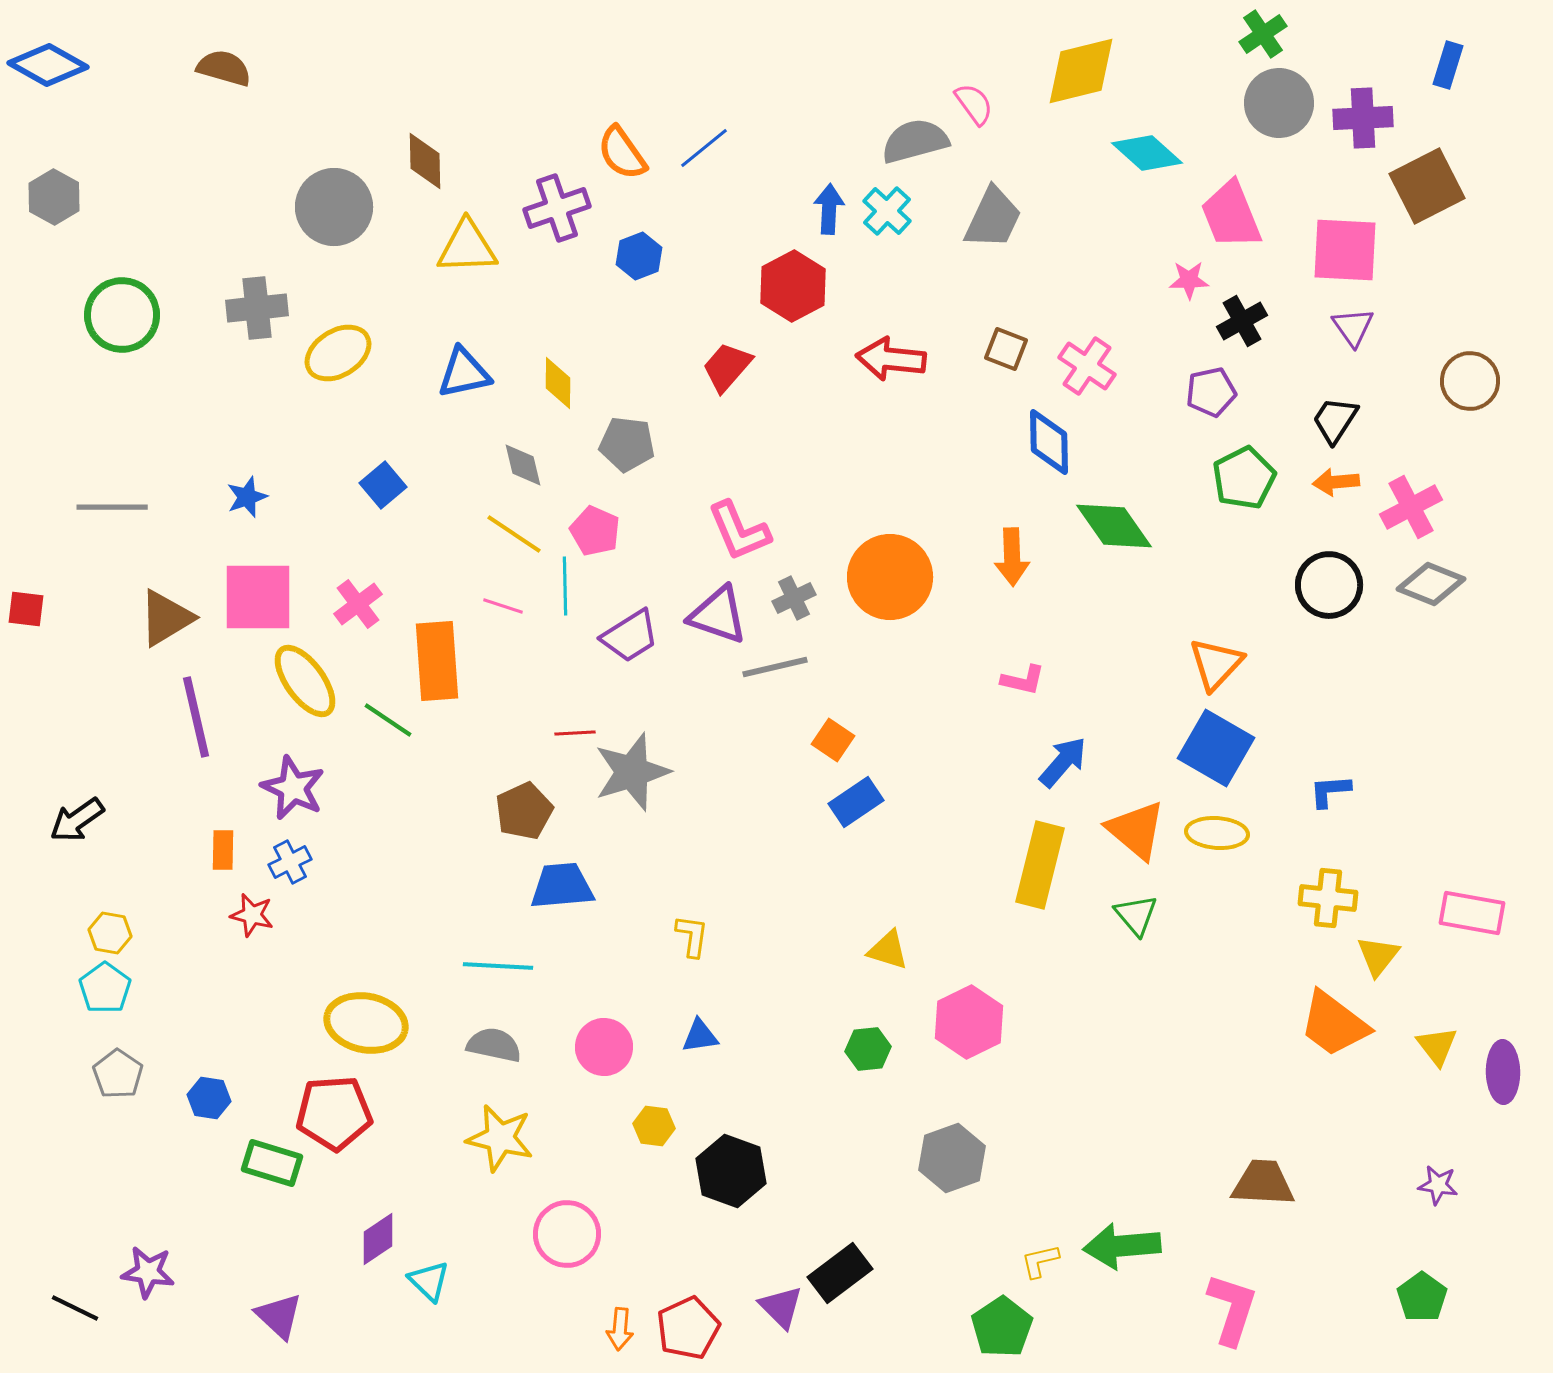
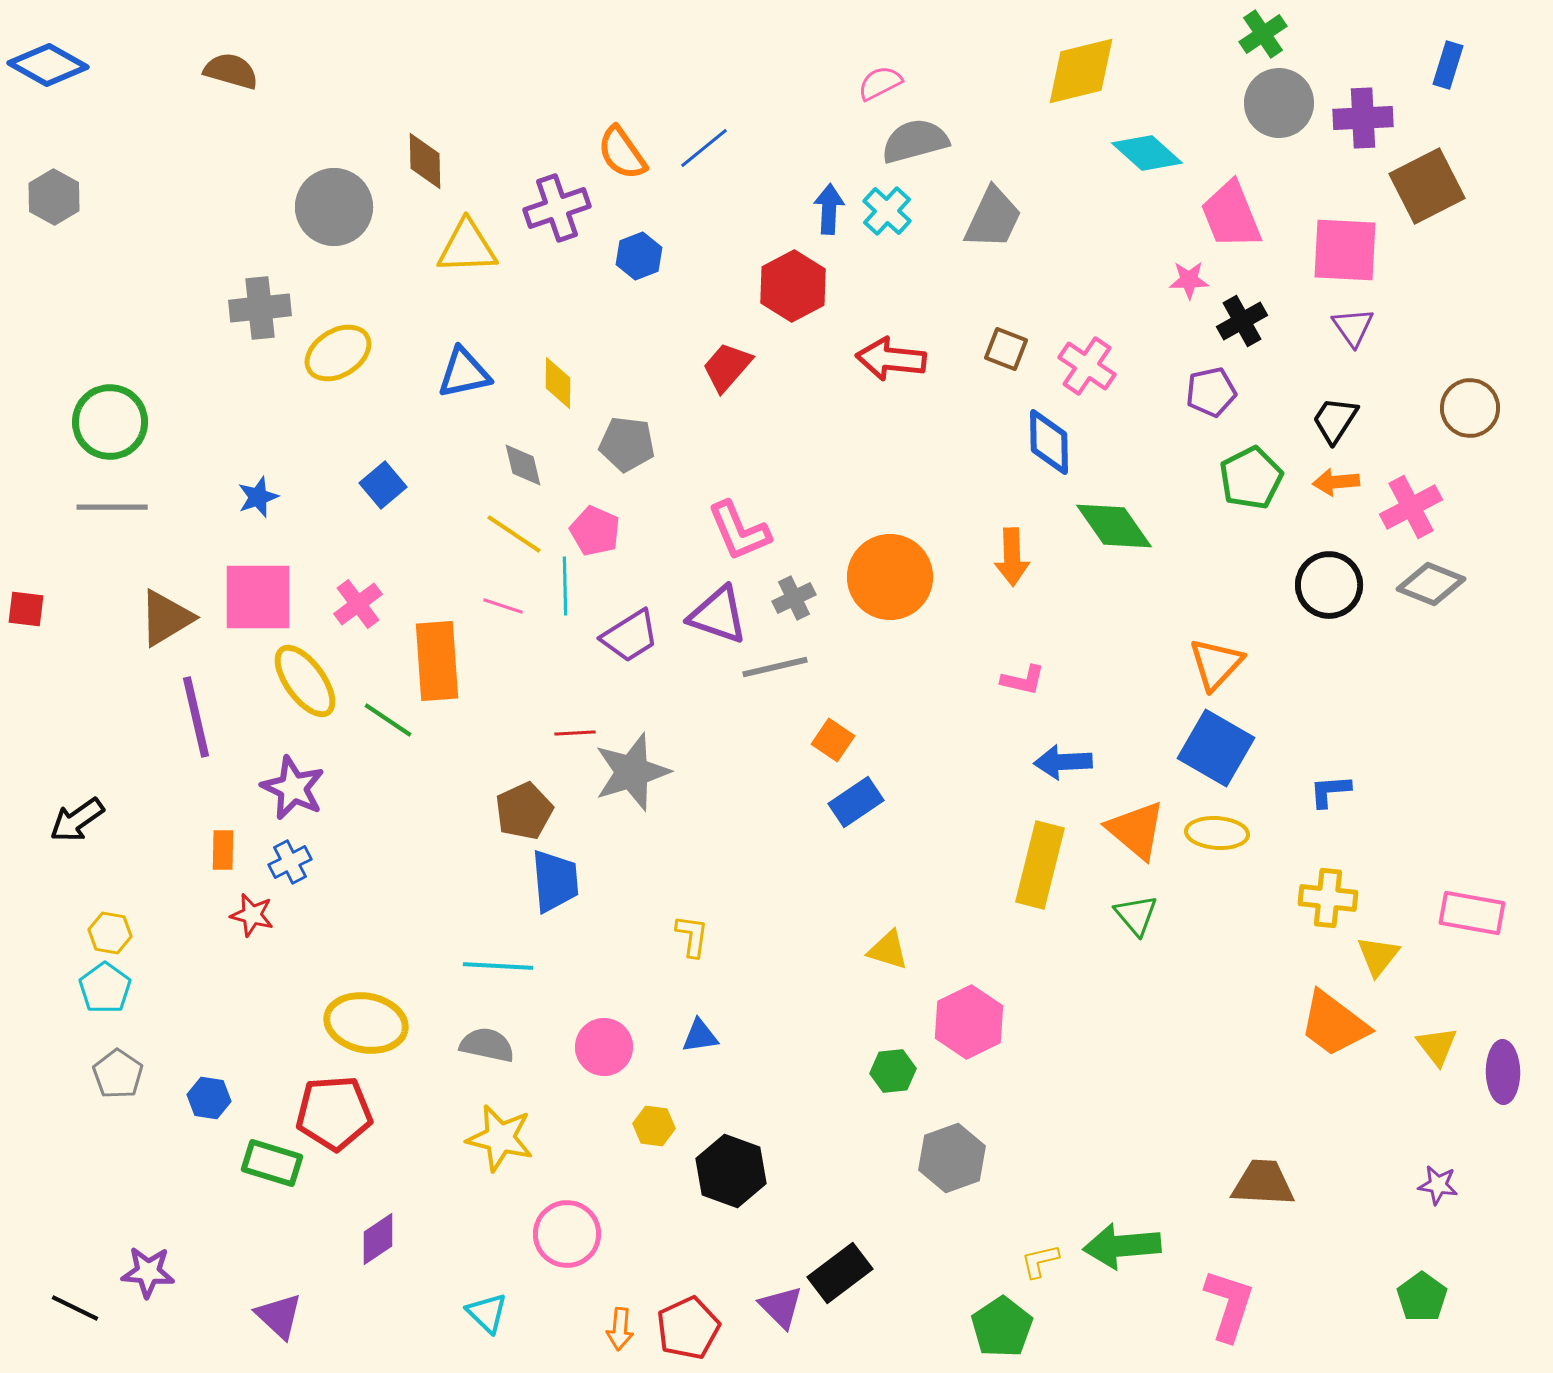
brown semicircle at (224, 68): moved 7 px right, 3 px down
pink semicircle at (974, 104): moved 94 px left, 21 px up; rotated 81 degrees counterclockwise
gray cross at (257, 308): moved 3 px right
green circle at (122, 315): moved 12 px left, 107 px down
brown circle at (1470, 381): moved 27 px down
green pentagon at (1244, 478): moved 7 px right
blue star at (247, 497): moved 11 px right
blue arrow at (1063, 762): rotated 134 degrees counterclockwise
blue trapezoid at (562, 886): moved 7 px left, 5 px up; rotated 90 degrees clockwise
gray semicircle at (494, 1045): moved 7 px left
green hexagon at (868, 1049): moved 25 px right, 22 px down
purple star at (148, 1272): rotated 4 degrees counterclockwise
cyan triangle at (429, 1281): moved 58 px right, 32 px down
pink L-shape at (1232, 1309): moved 3 px left, 4 px up
